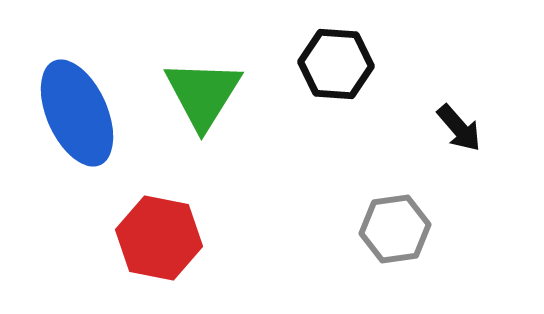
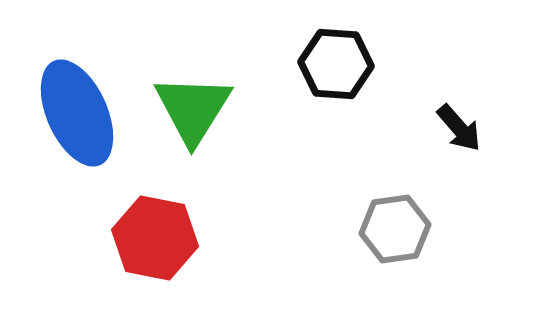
green triangle: moved 10 px left, 15 px down
red hexagon: moved 4 px left
